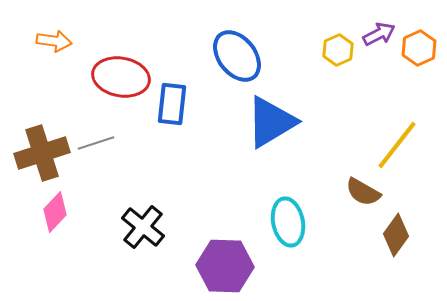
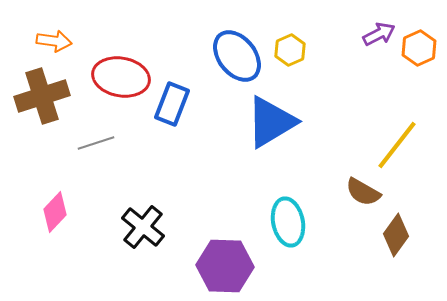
yellow hexagon: moved 48 px left
blue rectangle: rotated 15 degrees clockwise
brown cross: moved 57 px up
